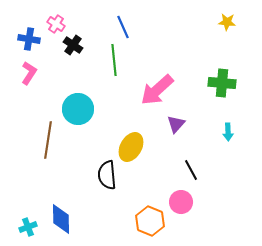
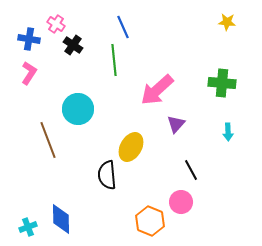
brown line: rotated 30 degrees counterclockwise
